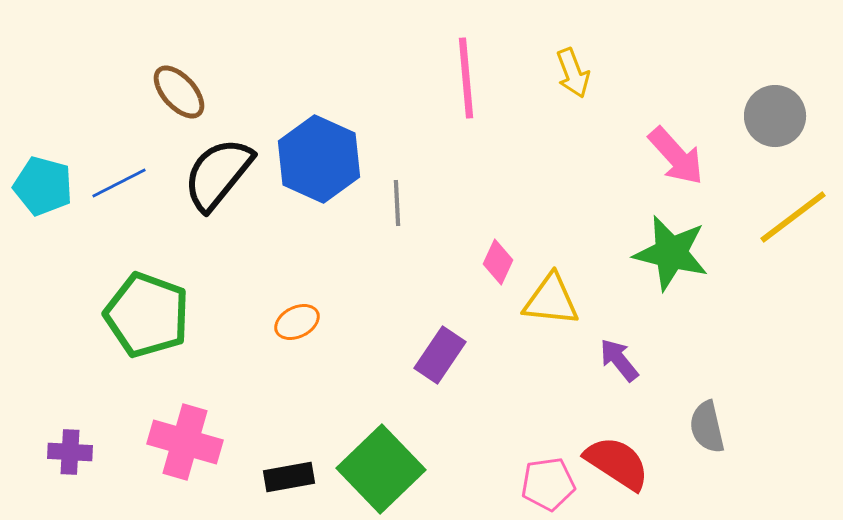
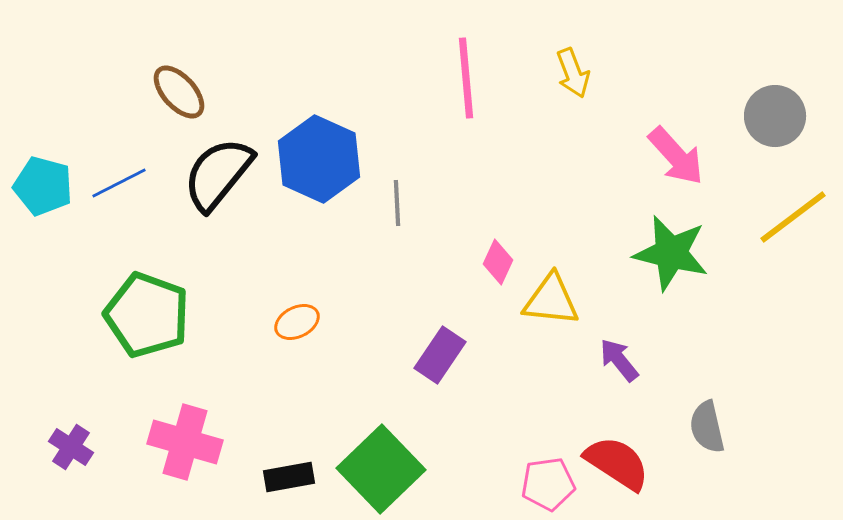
purple cross: moved 1 px right, 5 px up; rotated 30 degrees clockwise
